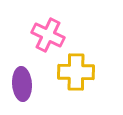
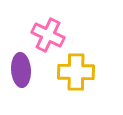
purple ellipse: moved 1 px left, 14 px up
